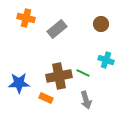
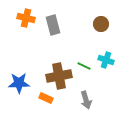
gray rectangle: moved 4 px left, 4 px up; rotated 66 degrees counterclockwise
green line: moved 1 px right, 7 px up
